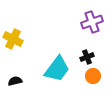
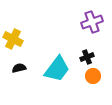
black semicircle: moved 4 px right, 13 px up
